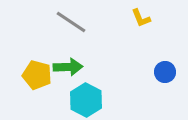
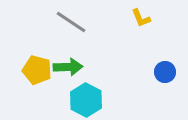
yellow pentagon: moved 5 px up
